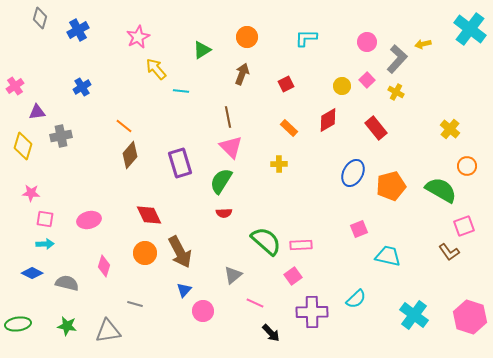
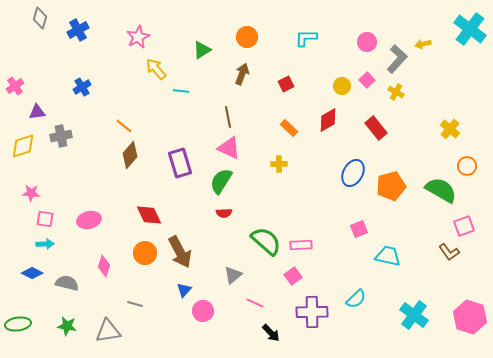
yellow diamond at (23, 146): rotated 56 degrees clockwise
pink triangle at (231, 147): moved 2 px left, 1 px down; rotated 20 degrees counterclockwise
